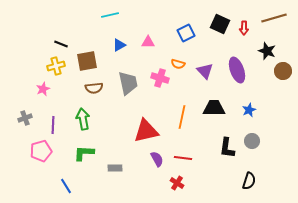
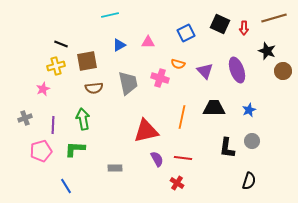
green L-shape: moved 9 px left, 4 px up
